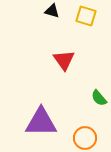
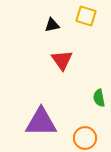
black triangle: moved 14 px down; rotated 28 degrees counterclockwise
red triangle: moved 2 px left
green semicircle: rotated 30 degrees clockwise
